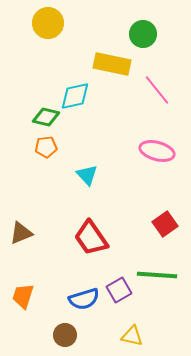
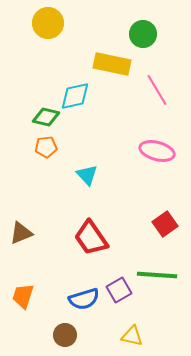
pink line: rotated 8 degrees clockwise
